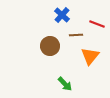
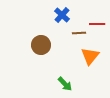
red line: rotated 21 degrees counterclockwise
brown line: moved 3 px right, 2 px up
brown circle: moved 9 px left, 1 px up
